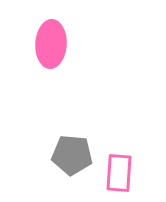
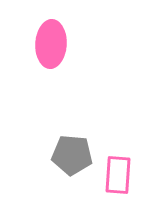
pink rectangle: moved 1 px left, 2 px down
